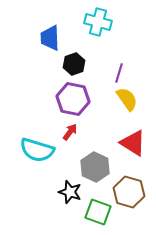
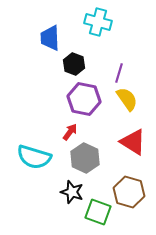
black hexagon: rotated 20 degrees counterclockwise
purple hexagon: moved 11 px right
red triangle: moved 1 px up
cyan semicircle: moved 3 px left, 7 px down
gray hexagon: moved 10 px left, 9 px up
black star: moved 2 px right
